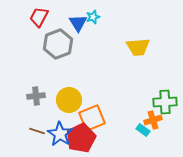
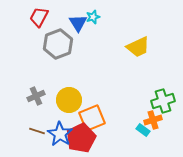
yellow trapezoid: rotated 20 degrees counterclockwise
gray cross: rotated 18 degrees counterclockwise
green cross: moved 2 px left, 1 px up; rotated 15 degrees counterclockwise
